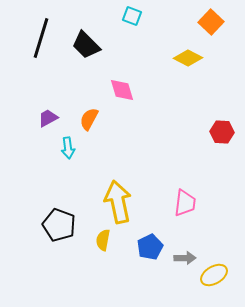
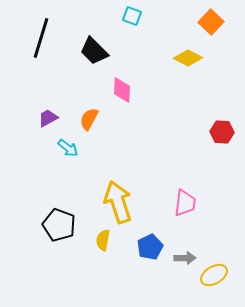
black trapezoid: moved 8 px right, 6 px down
pink diamond: rotated 20 degrees clockwise
cyan arrow: rotated 45 degrees counterclockwise
yellow arrow: rotated 6 degrees counterclockwise
